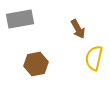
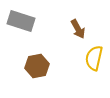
gray rectangle: moved 1 px right, 2 px down; rotated 28 degrees clockwise
brown hexagon: moved 1 px right, 2 px down
